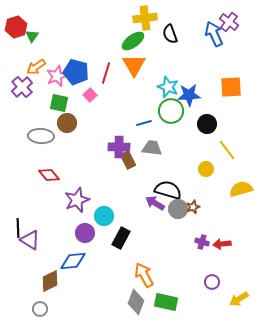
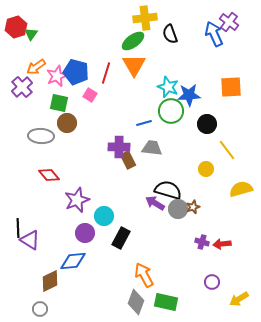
green triangle at (32, 36): moved 1 px left, 2 px up
pink square at (90, 95): rotated 16 degrees counterclockwise
